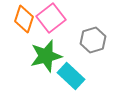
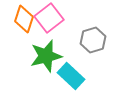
pink square: moved 2 px left
